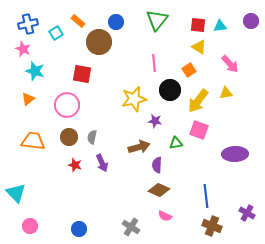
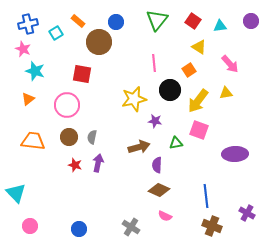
red square at (198, 25): moved 5 px left, 4 px up; rotated 28 degrees clockwise
purple arrow at (102, 163): moved 4 px left; rotated 144 degrees counterclockwise
